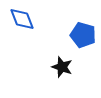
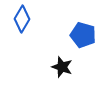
blue diamond: rotated 52 degrees clockwise
